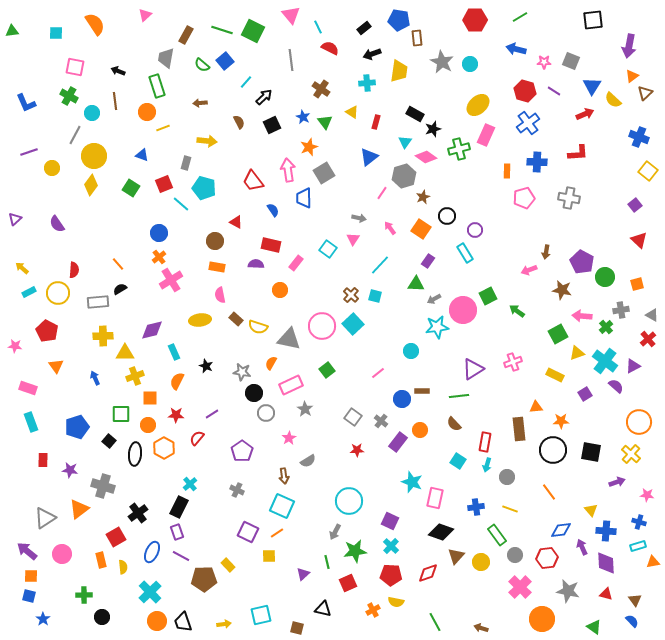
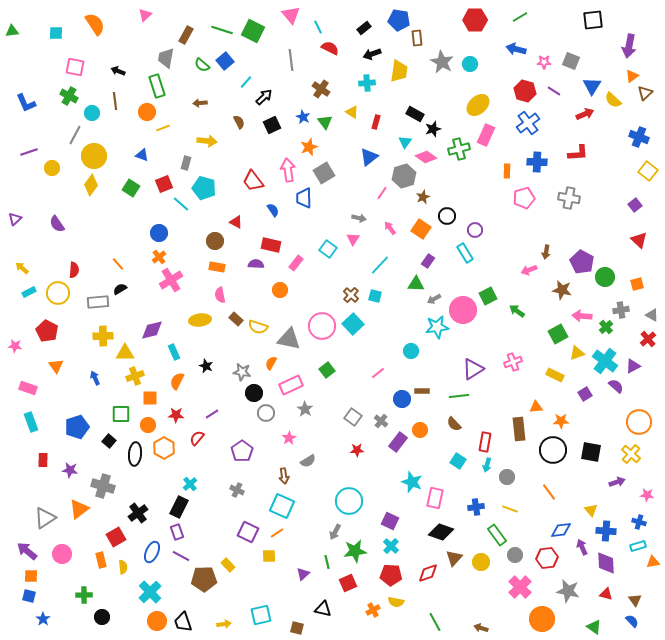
brown triangle at (456, 556): moved 2 px left, 2 px down
